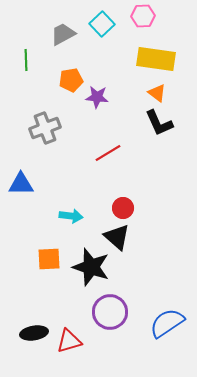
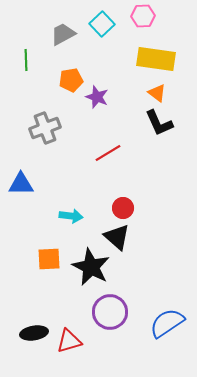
purple star: rotated 15 degrees clockwise
black star: rotated 9 degrees clockwise
